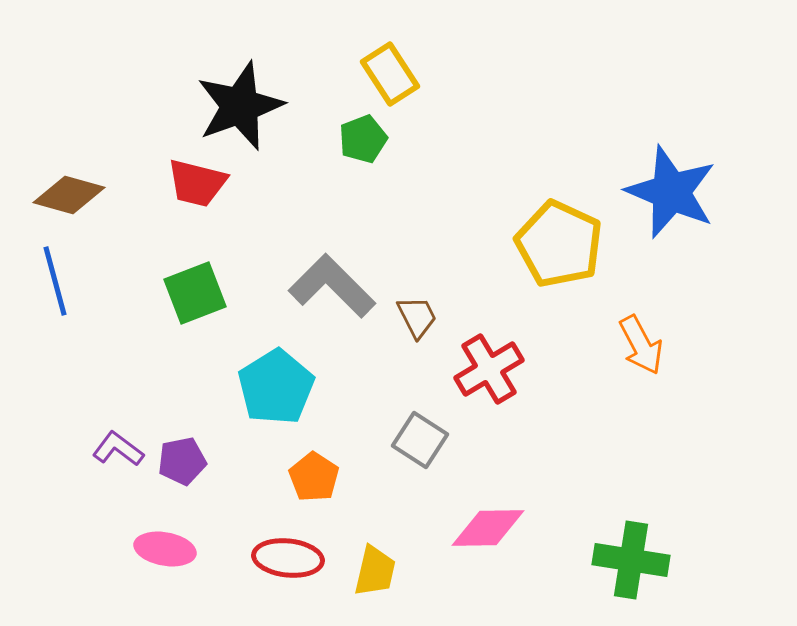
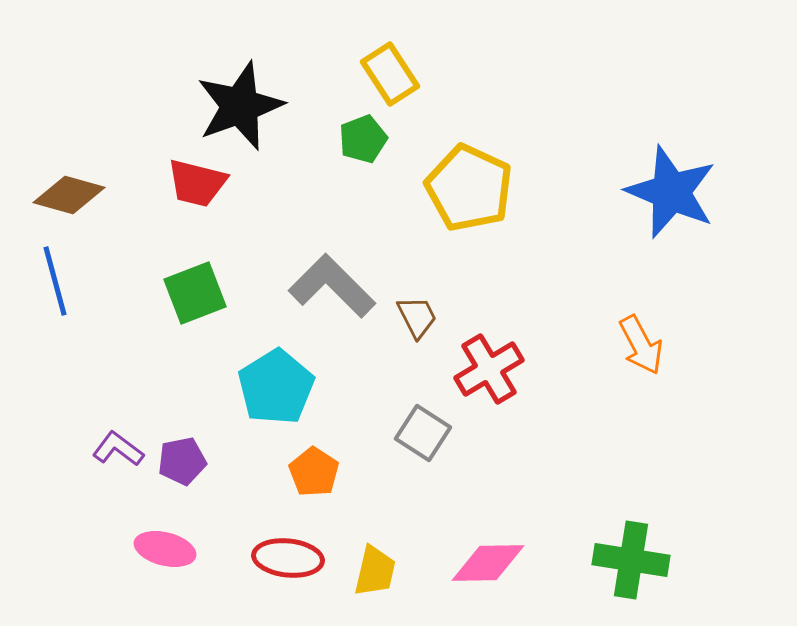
yellow pentagon: moved 90 px left, 56 px up
gray square: moved 3 px right, 7 px up
orange pentagon: moved 5 px up
pink diamond: moved 35 px down
pink ellipse: rotated 4 degrees clockwise
